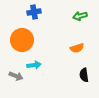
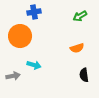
green arrow: rotated 16 degrees counterclockwise
orange circle: moved 2 px left, 4 px up
cyan arrow: rotated 24 degrees clockwise
gray arrow: moved 3 px left; rotated 32 degrees counterclockwise
